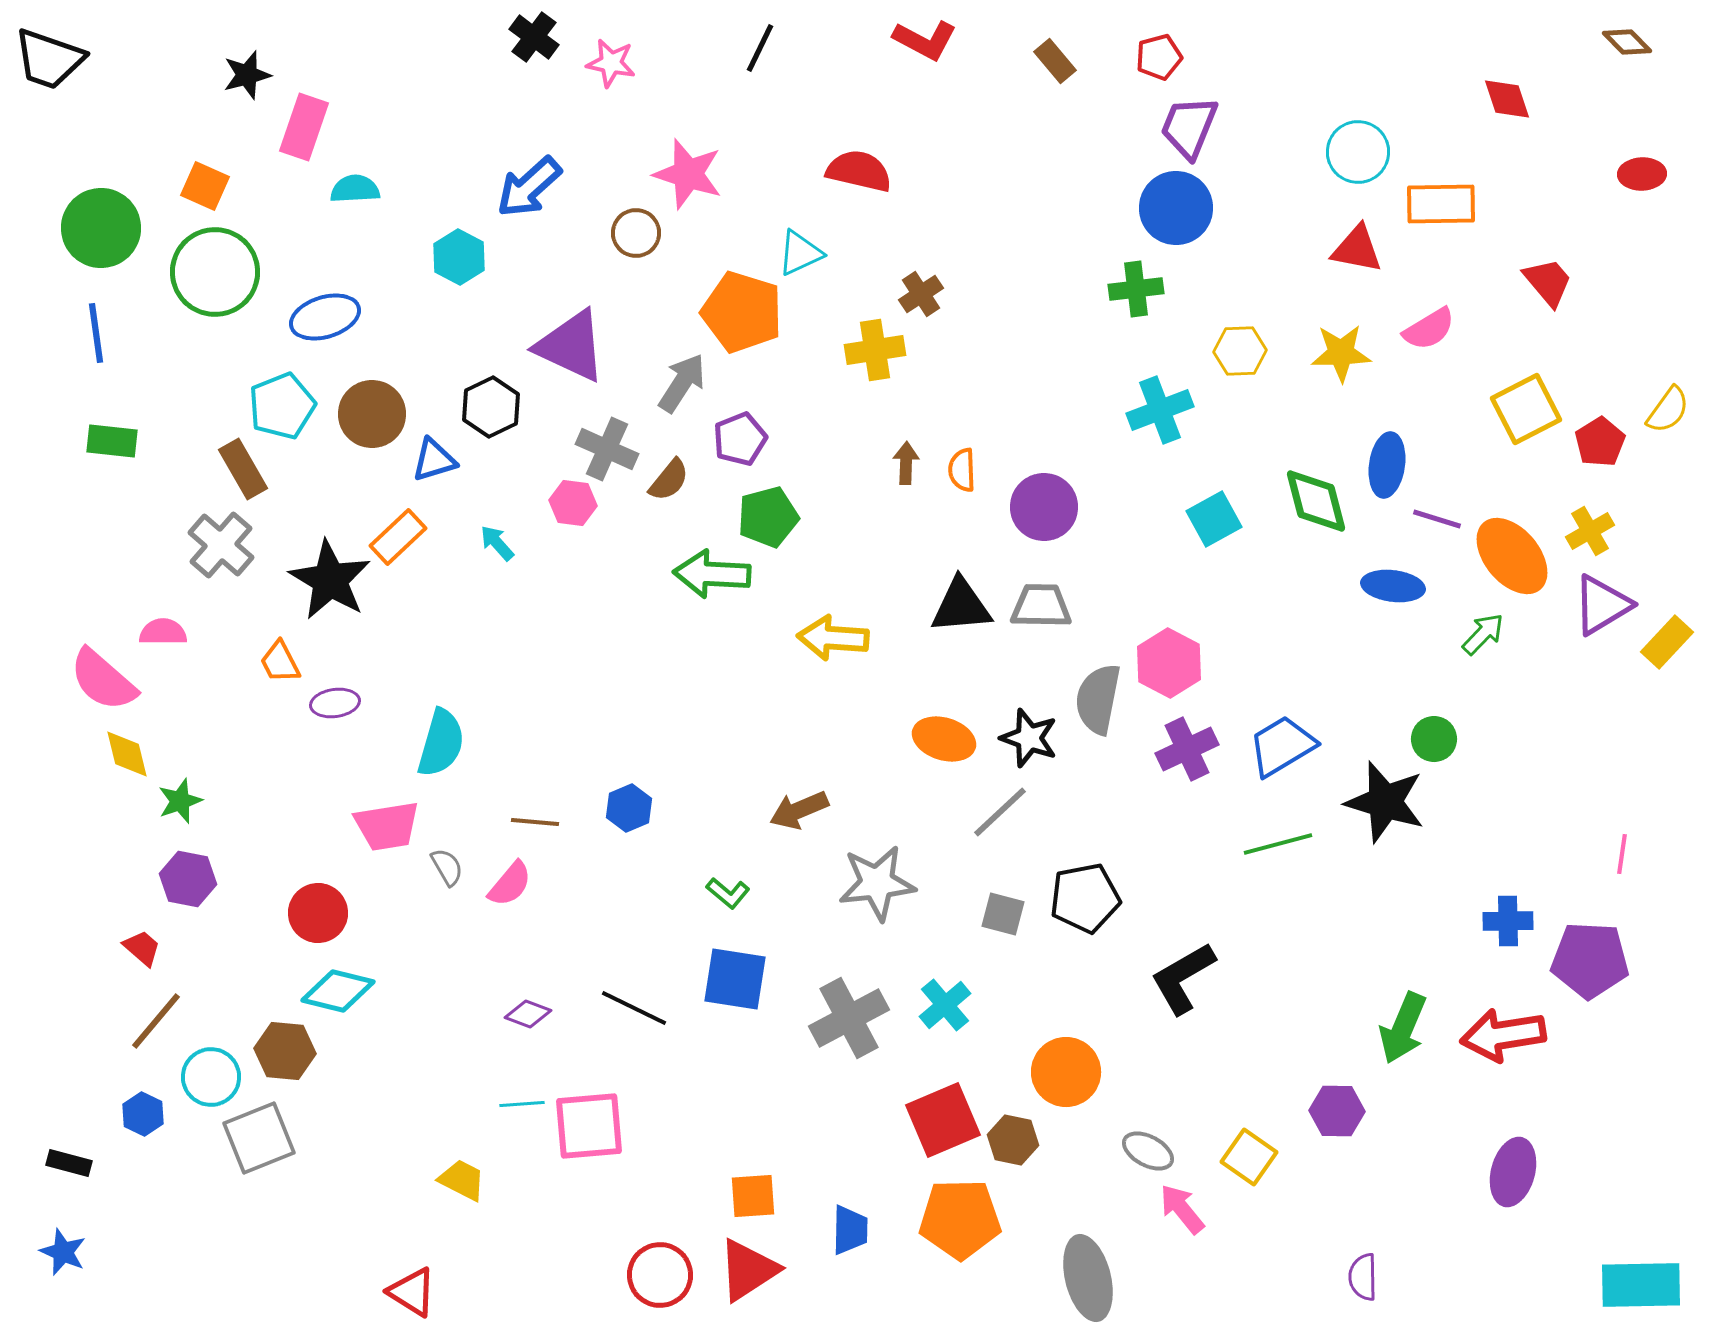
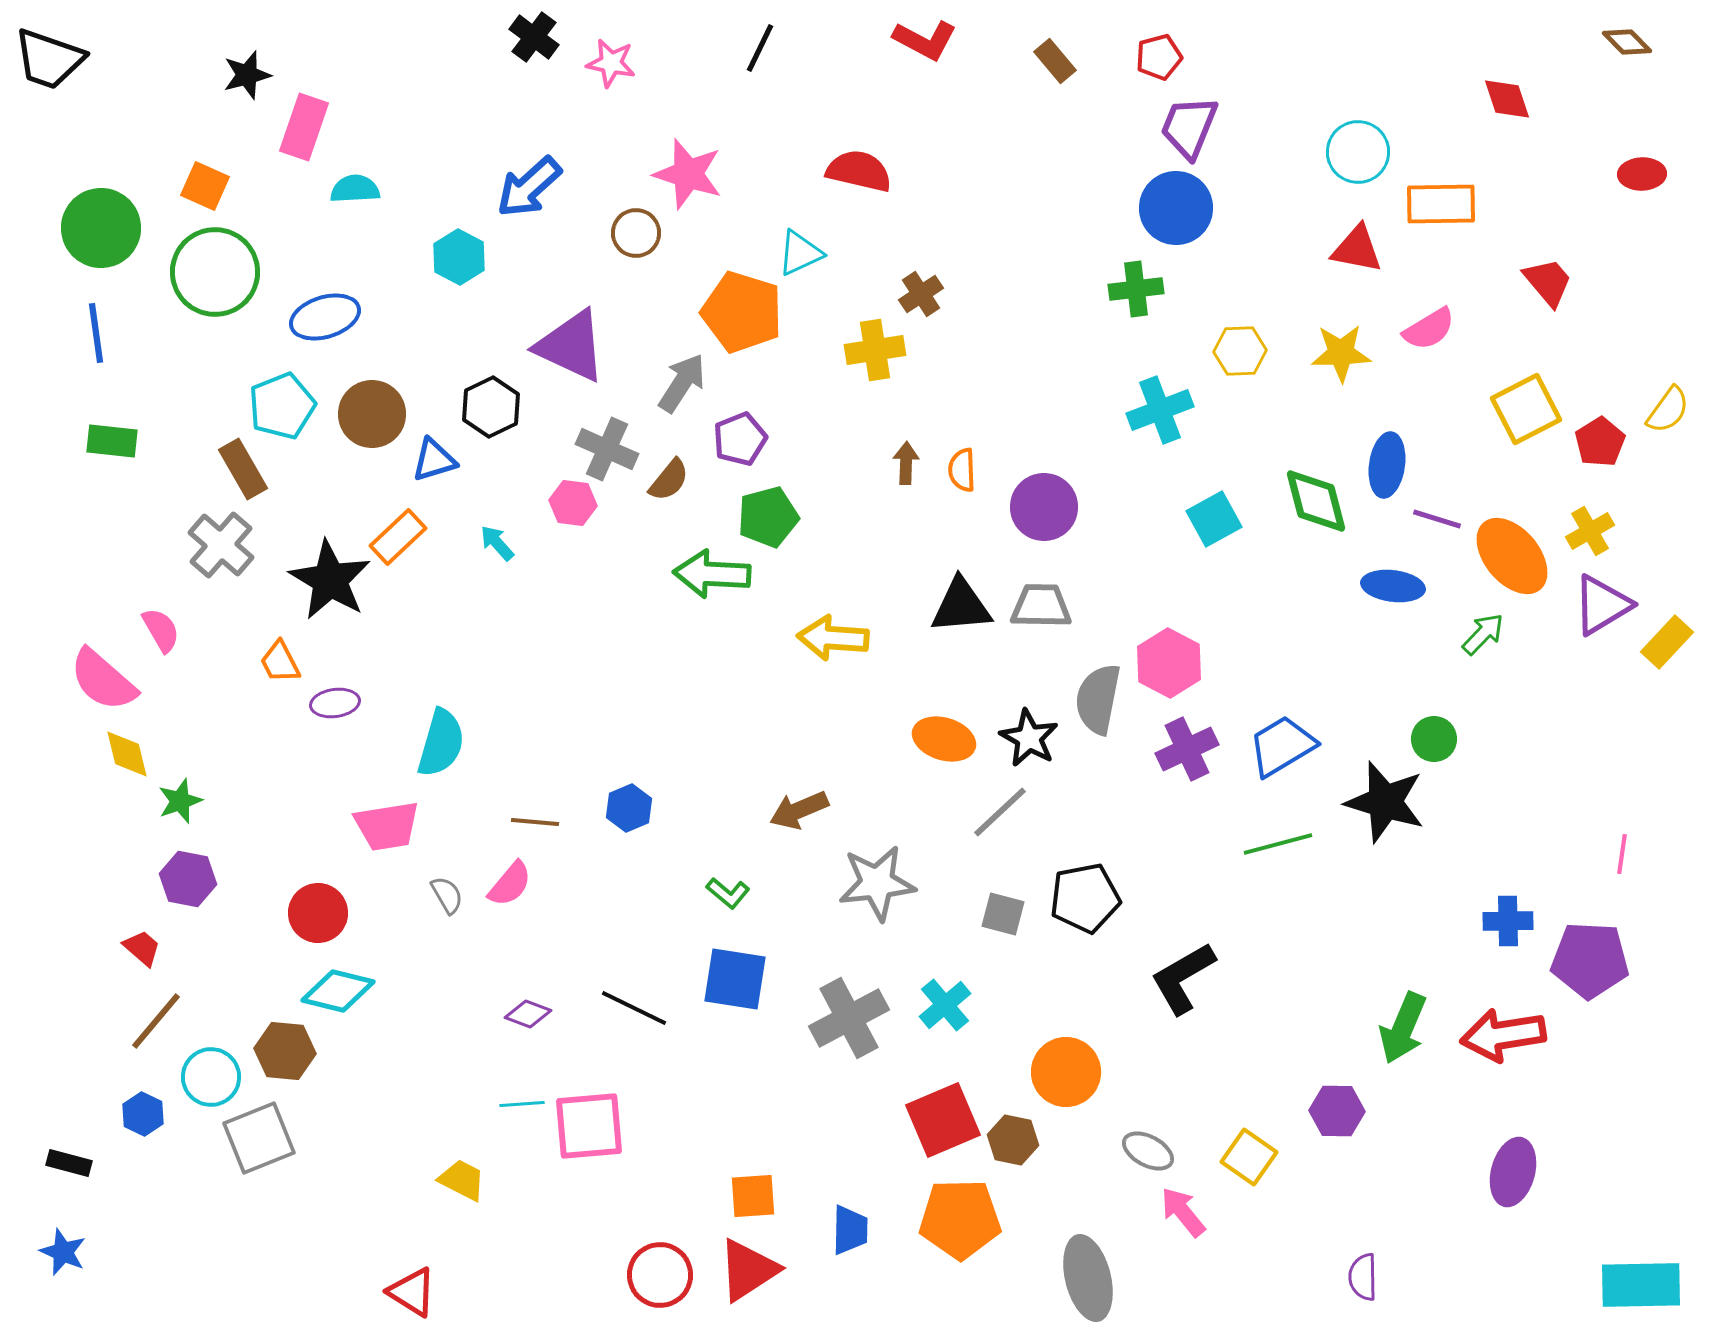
pink semicircle at (163, 632): moved 2 px left, 2 px up; rotated 60 degrees clockwise
black star at (1029, 738): rotated 10 degrees clockwise
gray semicircle at (447, 867): moved 28 px down
pink arrow at (1182, 1209): moved 1 px right, 3 px down
